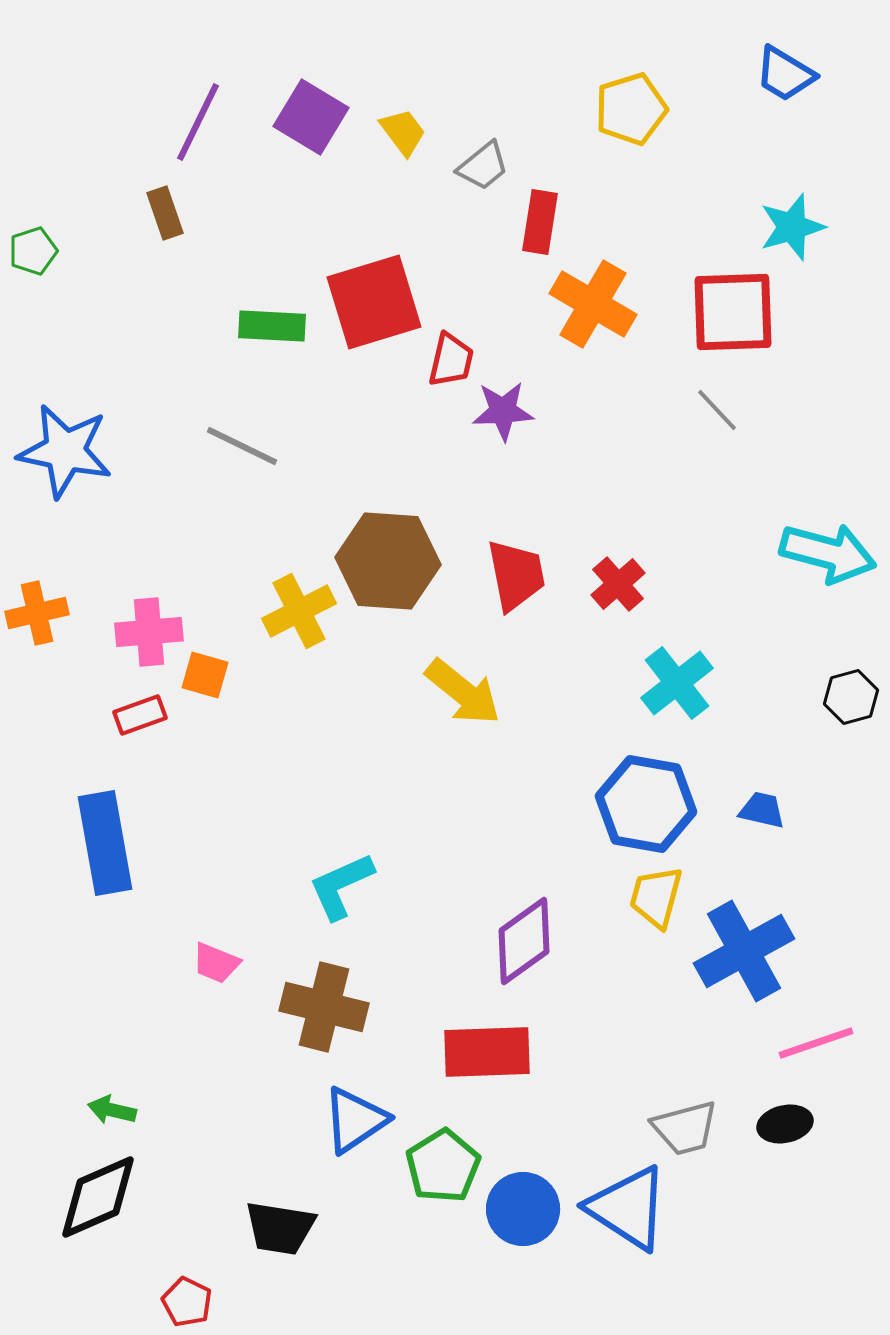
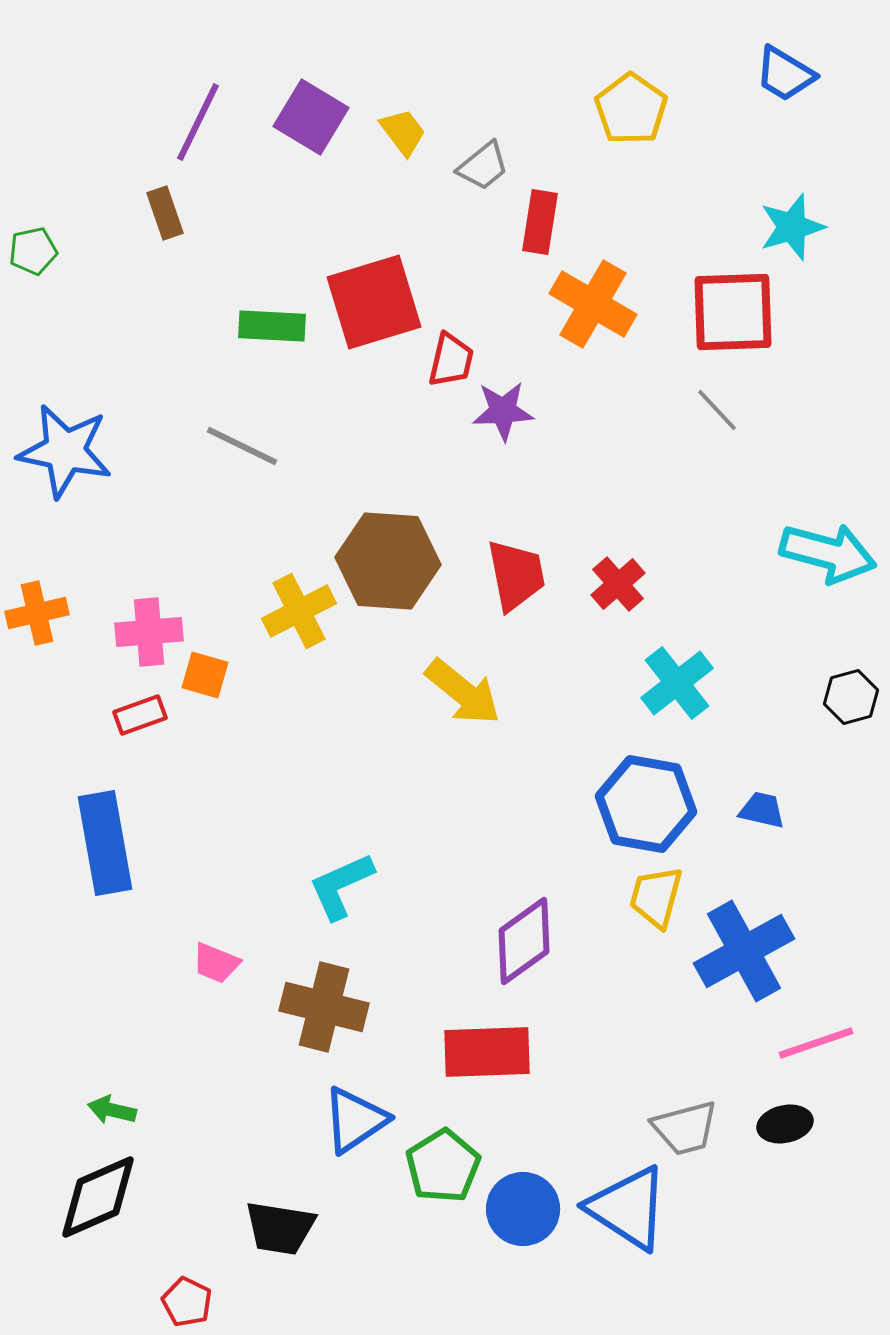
yellow pentagon at (631, 109): rotated 20 degrees counterclockwise
green pentagon at (33, 251): rotated 6 degrees clockwise
